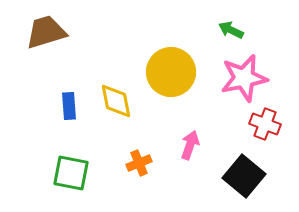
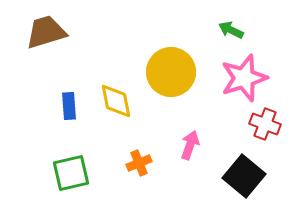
pink star: rotated 6 degrees counterclockwise
green square: rotated 24 degrees counterclockwise
